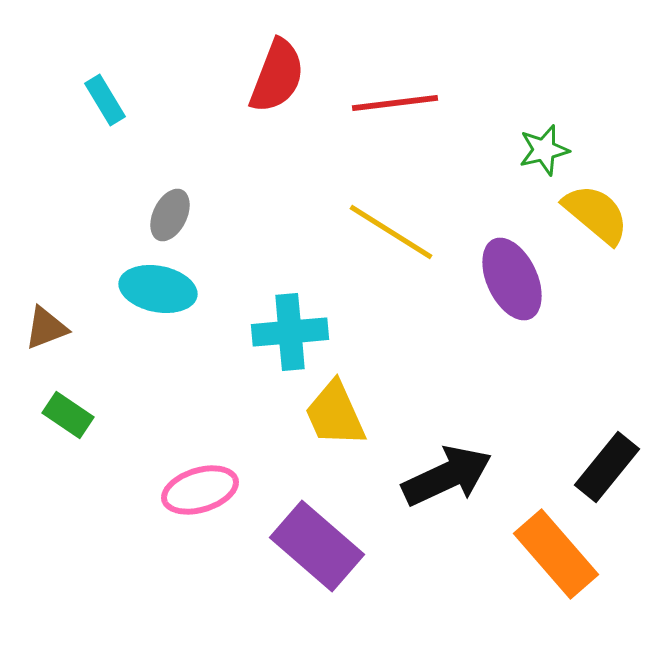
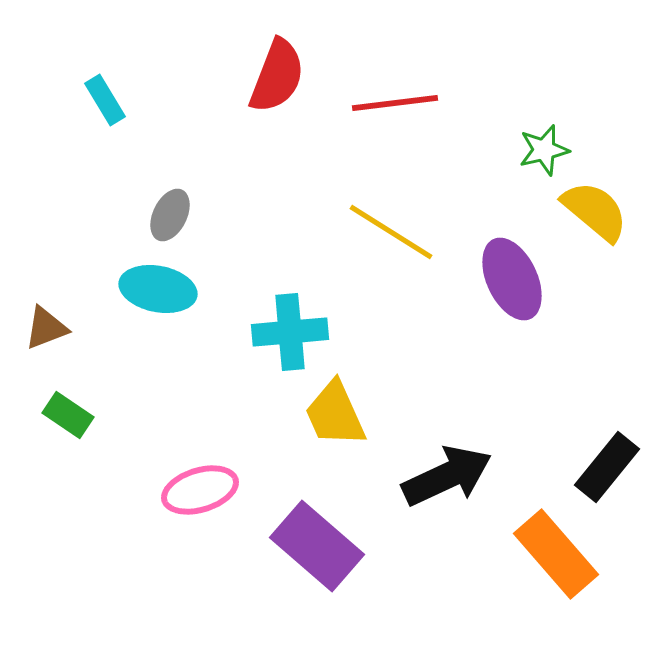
yellow semicircle: moved 1 px left, 3 px up
